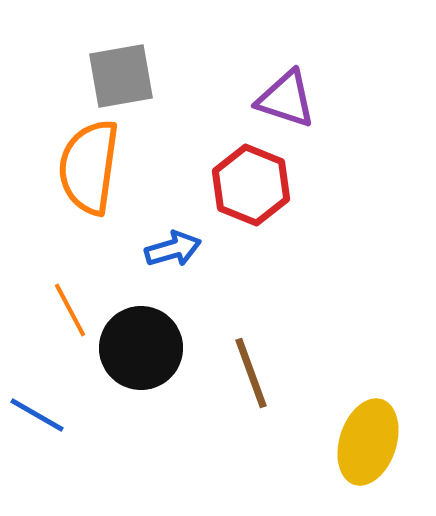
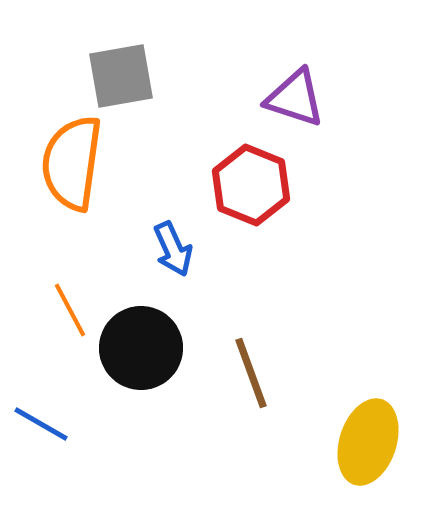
purple triangle: moved 9 px right, 1 px up
orange semicircle: moved 17 px left, 4 px up
blue arrow: rotated 82 degrees clockwise
blue line: moved 4 px right, 9 px down
